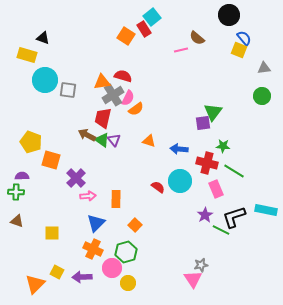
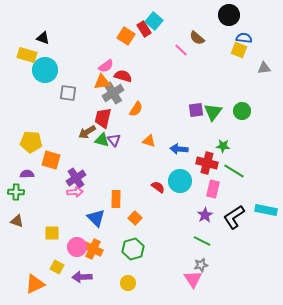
cyan square at (152, 17): moved 2 px right, 4 px down; rotated 12 degrees counterclockwise
blue semicircle at (244, 38): rotated 42 degrees counterclockwise
pink line at (181, 50): rotated 56 degrees clockwise
cyan circle at (45, 80): moved 10 px up
gray square at (68, 90): moved 3 px down
gray cross at (113, 95): moved 2 px up
green circle at (262, 96): moved 20 px left, 15 px down
pink semicircle at (128, 98): moved 22 px left, 32 px up; rotated 28 degrees clockwise
orange semicircle at (136, 109): rotated 21 degrees counterclockwise
purple square at (203, 123): moved 7 px left, 13 px up
brown arrow at (87, 135): moved 3 px up; rotated 60 degrees counterclockwise
green triangle at (102, 140): rotated 21 degrees counterclockwise
yellow pentagon at (31, 142): rotated 15 degrees counterclockwise
purple semicircle at (22, 176): moved 5 px right, 2 px up
purple cross at (76, 178): rotated 12 degrees clockwise
pink rectangle at (216, 189): moved 3 px left; rotated 36 degrees clockwise
pink arrow at (88, 196): moved 13 px left, 4 px up
black L-shape at (234, 217): rotated 15 degrees counterclockwise
blue triangle at (96, 223): moved 5 px up; rotated 30 degrees counterclockwise
orange square at (135, 225): moved 7 px up
green line at (221, 230): moved 19 px left, 11 px down
green hexagon at (126, 252): moved 7 px right, 3 px up
pink circle at (112, 268): moved 35 px left, 21 px up
yellow square at (57, 272): moved 5 px up
orange triangle at (35, 284): rotated 20 degrees clockwise
